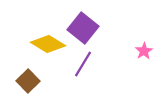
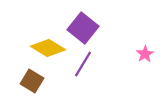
yellow diamond: moved 4 px down
pink star: moved 1 px right, 3 px down
brown square: moved 4 px right; rotated 15 degrees counterclockwise
